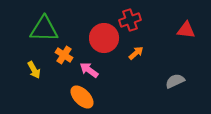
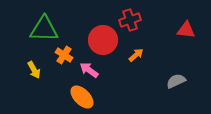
red circle: moved 1 px left, 2 px down
orange arrow: moved 2 px down
gray semicircle: moved 1 px right
